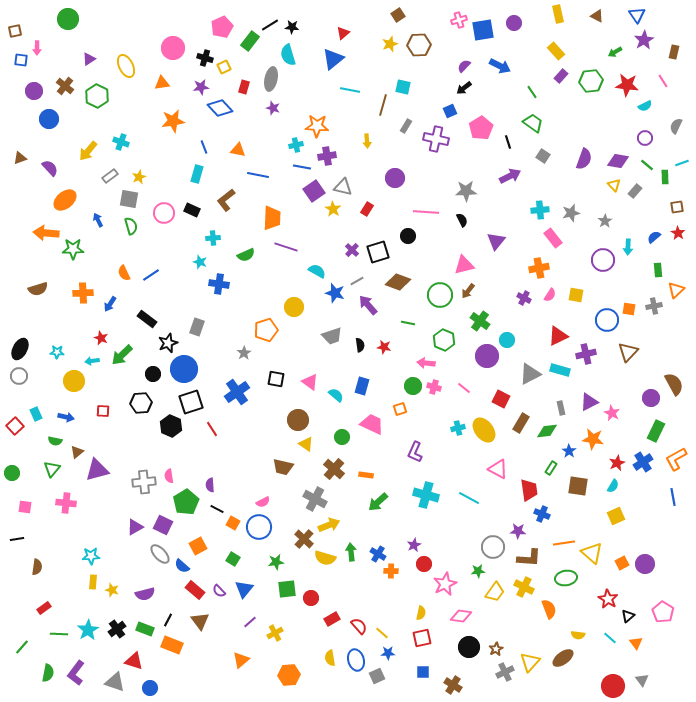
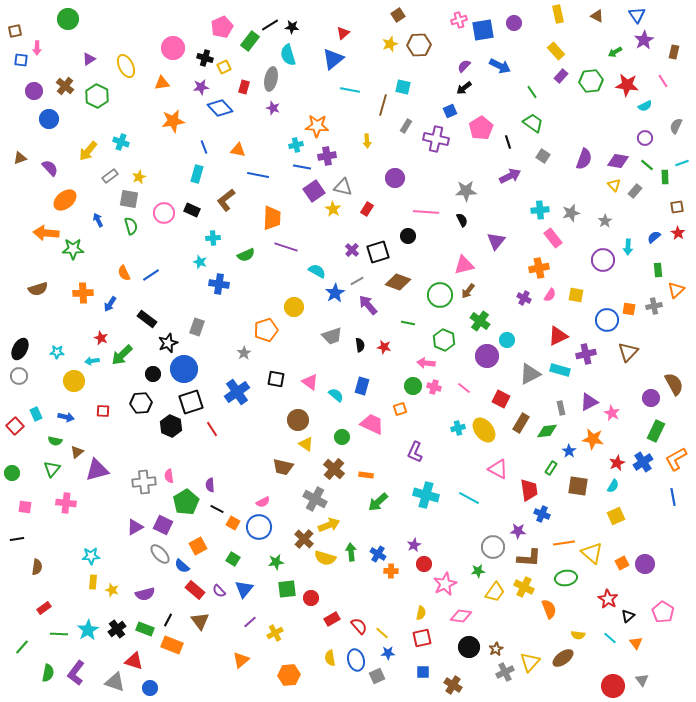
blue star at (335, 293): rotated 24 degrees clockwise
